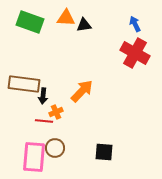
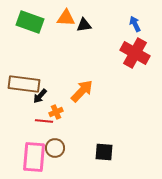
black arrow: moved 3 px left; rotated 35 degrees clockwise
